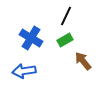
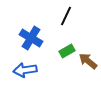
green rectangle: moved 2 px right, 11 px down
brown arrow: moved 5 px right; rotated 12 degrees counterclockwise
blue arrow: moved 1 px right, 1 px up
